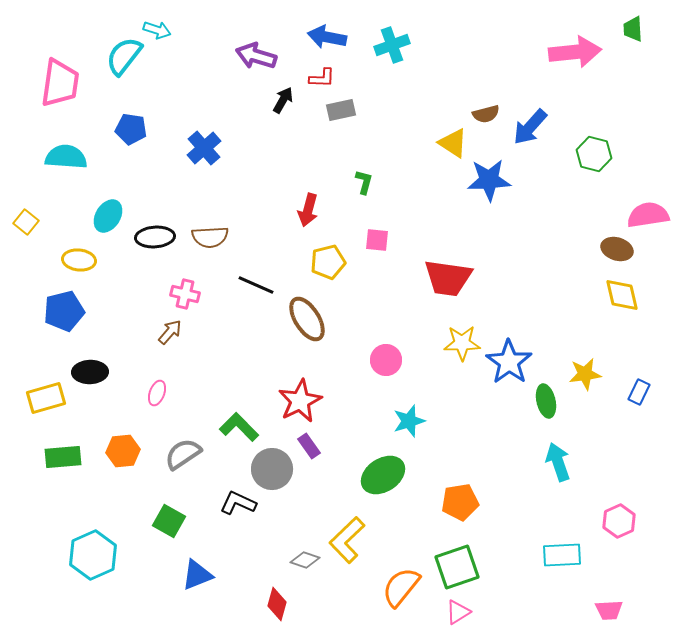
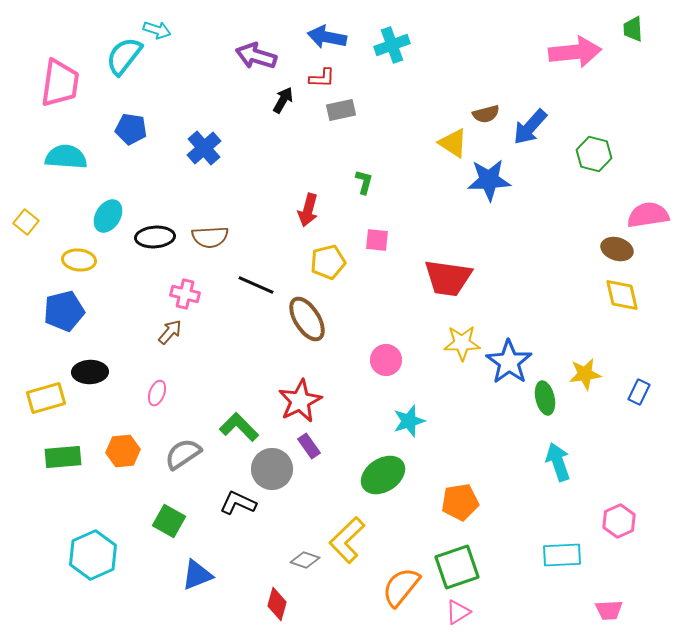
green ellipse at (546, 401): moved 1 px left, 3 px up
